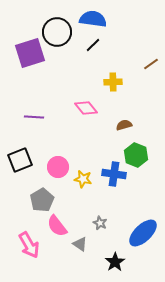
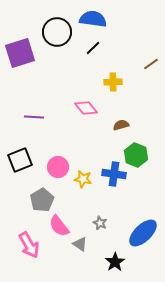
black line: moved 3 px down
purple square: moved 10 px left
brown semicircle: moved 3 px left
pink semicircle: moved 2 px right
